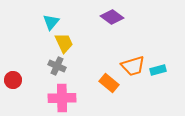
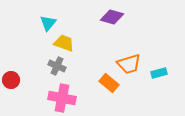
purple diamond: rotated 20 degrees counterclockwise
cyan triangle: moved 3 px left, 1 px down
yellow trapezoid: rotated 45 degrees counterclockwise
orange trapezoid: moved 4 px left, 2 px up
cyan rectangle: moved 1 px right, 3 px down
red circle: moved 2 px left
pink cross: rotated 12 degrees clockwise
